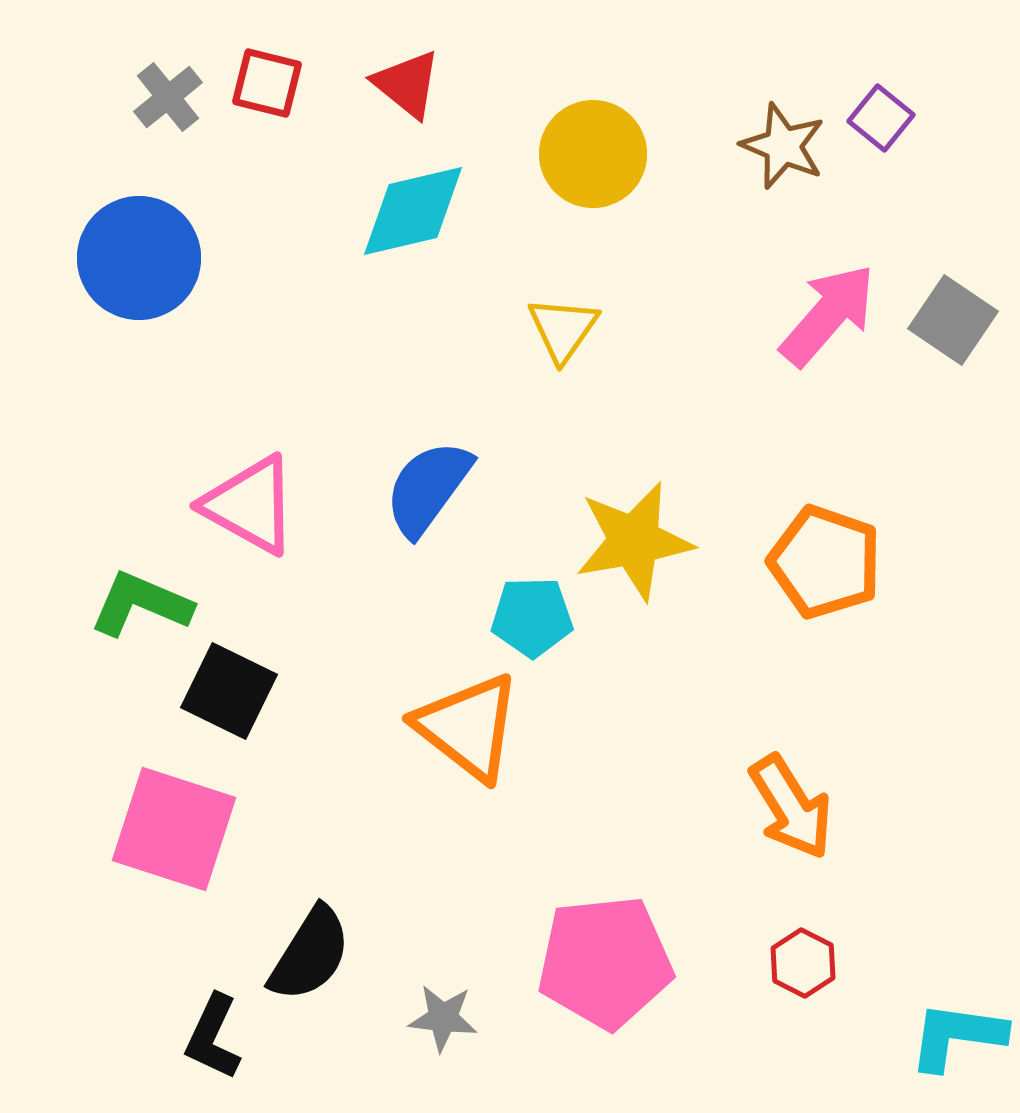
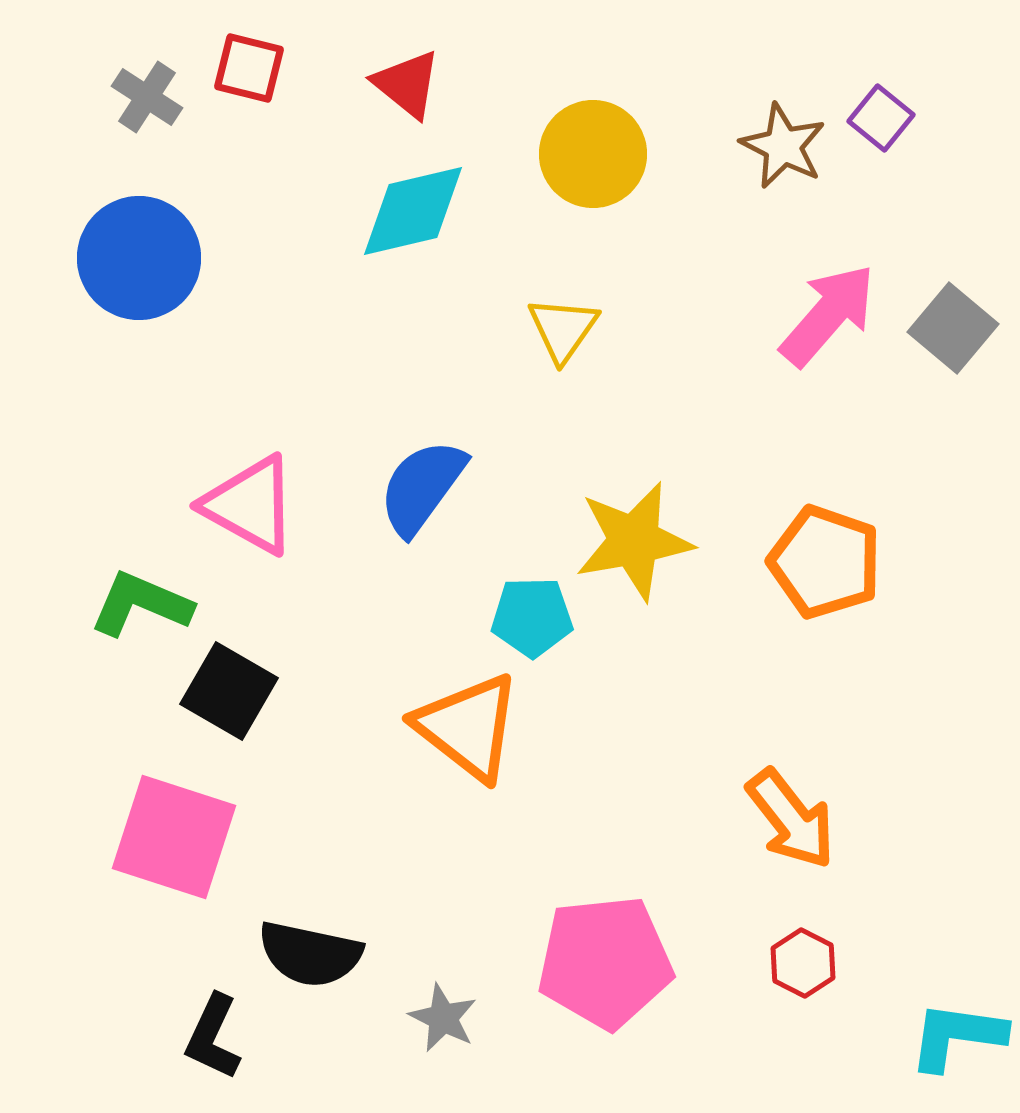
red square: moved 18 px left, 15 px up
gray cross: moved 21 px left; rotated 18 degrees counterclockwise
brown star: rotated 4 degrees clockwise
gray square: moved 8 px down; rotated 6 degrees clockwise
blue semicircle: moved 6 px left, 1 px up
black square: rotated 4 degrees clockwise
orange arrow: moved 12 px down; rotated 6 degrees counterclockwise
pink square: moved 8 px down
black semicircle: rotated 70 degrees clockwise
gray star: rotated 20 degrees clockwise
